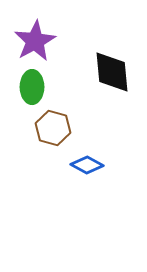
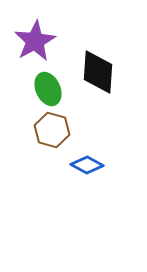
black diamond: moved 14 px left; rotated 9 degrees clockwise
green ellipse: moved 16 px right, 2 px down; rotated 24 degrees counterclockwise
brown hexagon: moved 1 px left, 2 px down
